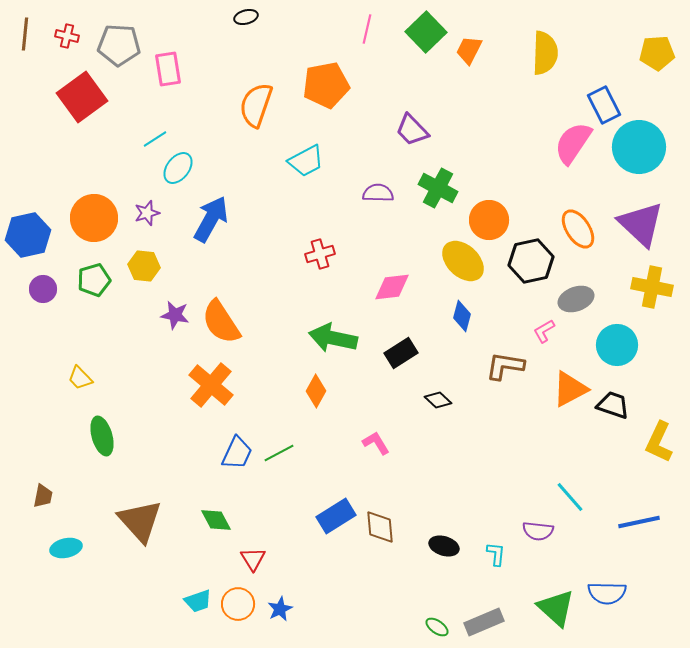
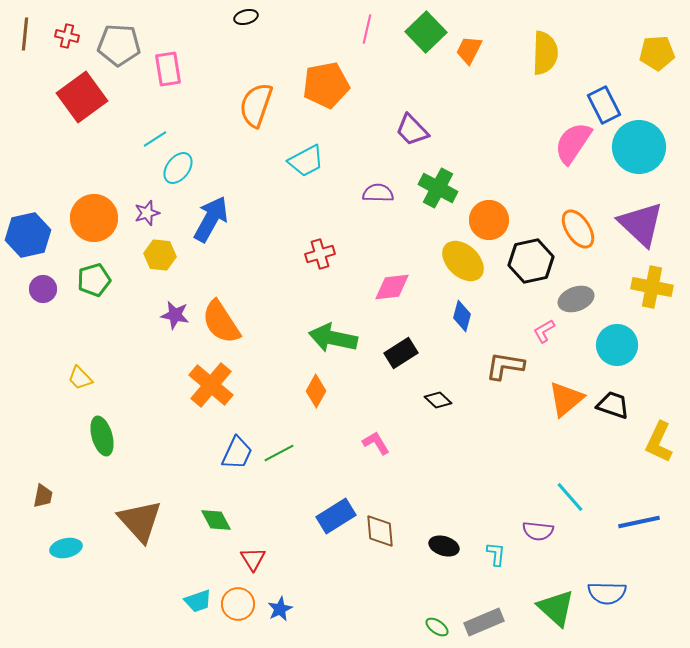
yellow hexagon at (144, 266): moved 16 px right, 11 px up
orange triangle at (570, 389): moved 4 px left, 10 px down; rotated 12 degrees counterclockwise
brown diamond at (380, 527): moved 4 px down
